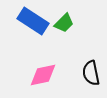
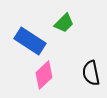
blue rectangle: moved 3 px left, 20 px down
pink diamond: moved 1 px right; rotated 32 degrees counterclockwise
